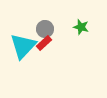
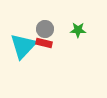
green star: moved 3 px left, 3 px down; rotated 14 degrees counterclockwise
red rectangle: rotated 56 degrees clockwise
